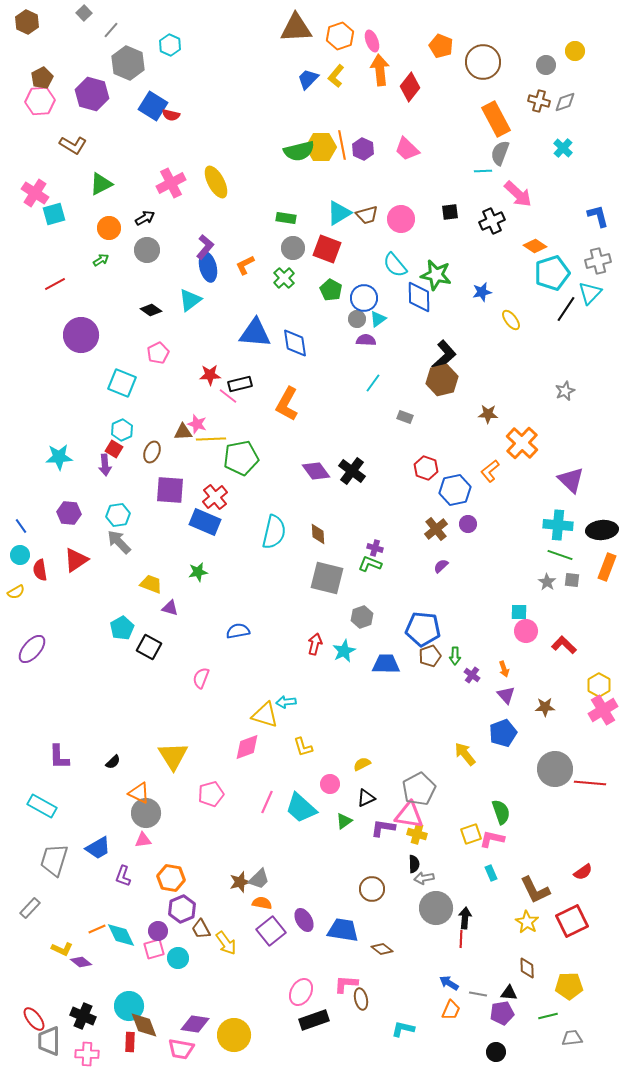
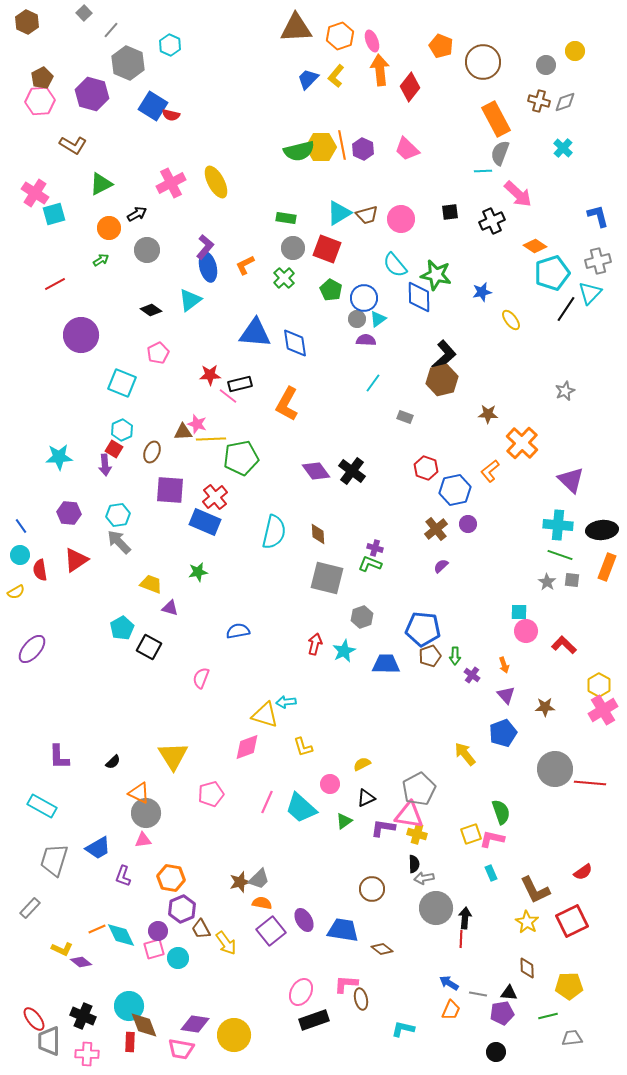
black arrow at (145, 218): moved 8 px left, 4 px up
orange arrow at (504, 669): moved 4 px up
